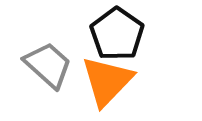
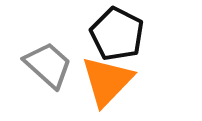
black pentagon: rotated 8 degrees counterclockwise
